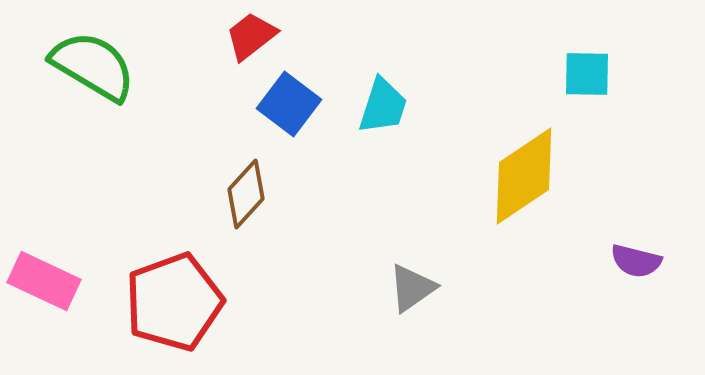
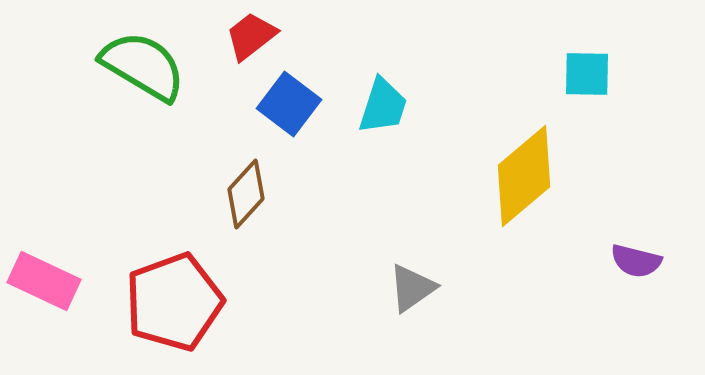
green semicircle: moved 50 px right
yellow diamond: rotated 6 degrees counterclockwise
